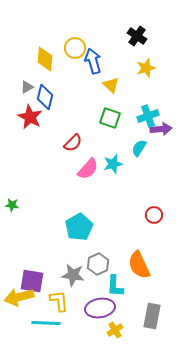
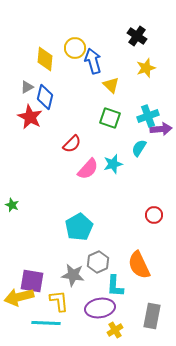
red semicircle: moved 1 px left, 1 px down
green star: rotated 16 degrees clockwise
gray hexagon: moved 2 px up
